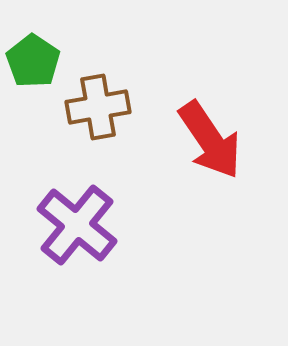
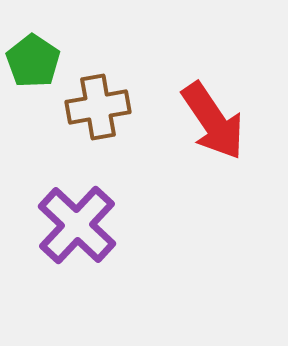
red arrow: moved 3 px right, 19 px up
purple cross: rotated 4 degrees clockwise
